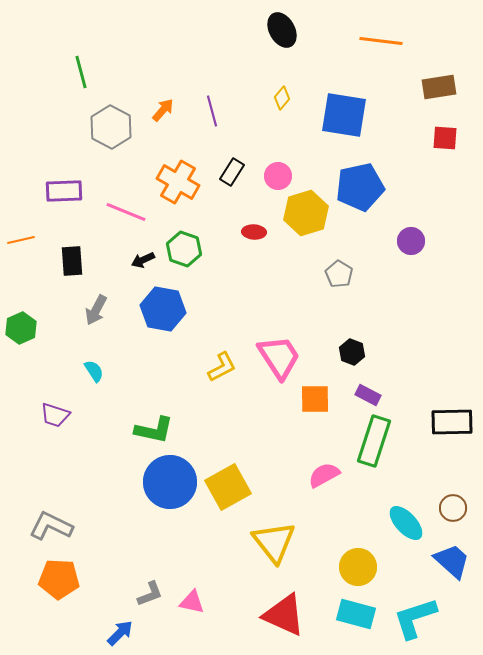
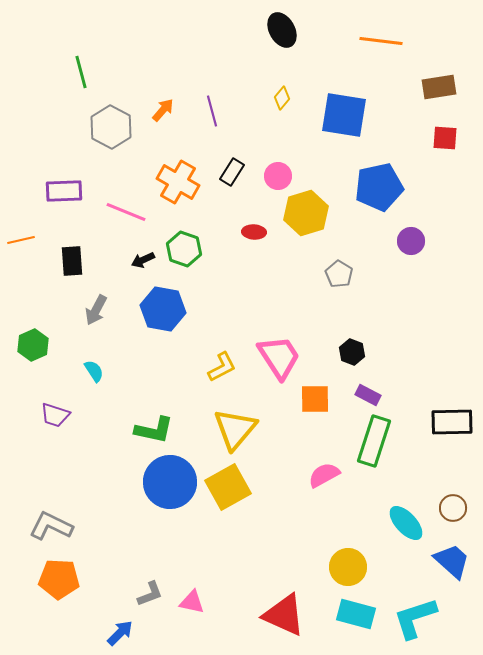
blue pentagon at (360, 187): moved 19 px right
green hexagon at (21, 328): moved 12 px right, 17 px down
yellow triangle at (274, 542): moved 39 px left, 113 px up; rotated 18 degrees clockwise
yellow circle at (358, 567): moved 10 px left
